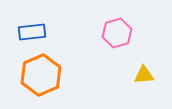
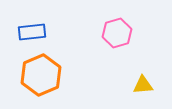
yellow triangle: moved 1 px left, 10 px down
